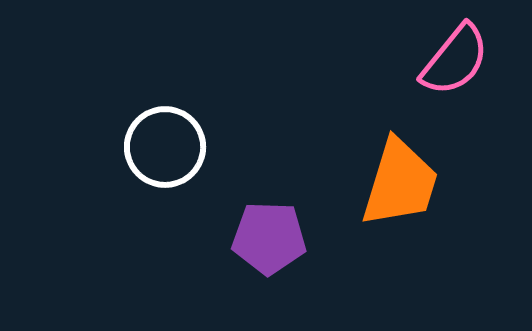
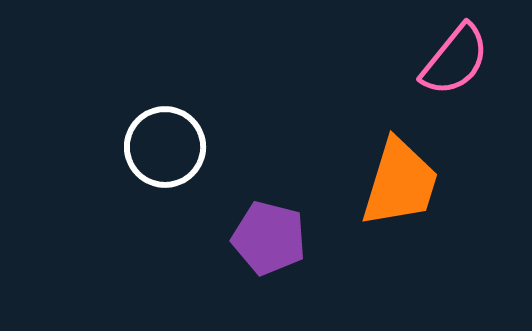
purple pentagon: rotated 12 degrees clockwise
